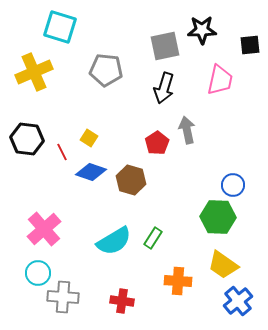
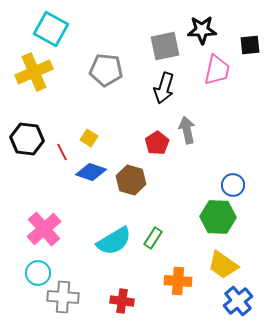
cyan square: moved 9 px left, 2 px down; rotated 12 degrees clockwise
pink trapezoid: moved 3 px left, 10 px up
